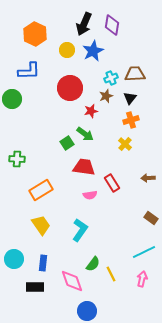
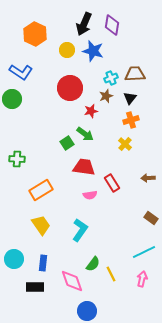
blue star: rotated 30 degrees counterclockwise
blue L-shape: moved 8 px left, 1 px down; rotated 35 degrees clockwise
